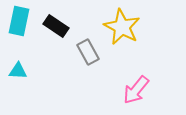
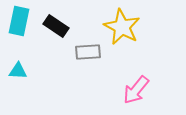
gray rectangle: rotated 65 degrees counterclockwise
